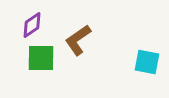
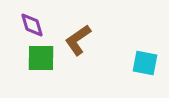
purple diamond: rotated 72 degrees counterclockwise
cyan square: moved 2 px left, 1 px down
